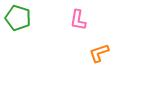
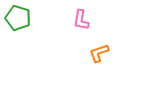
pink L-shape: moved 3 px right
